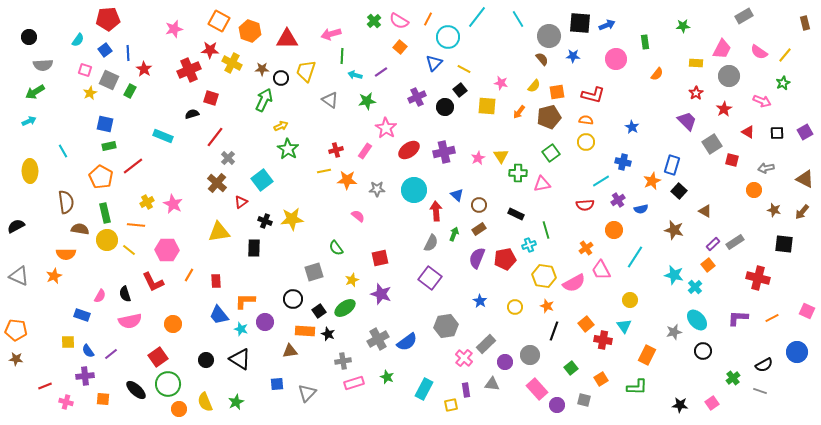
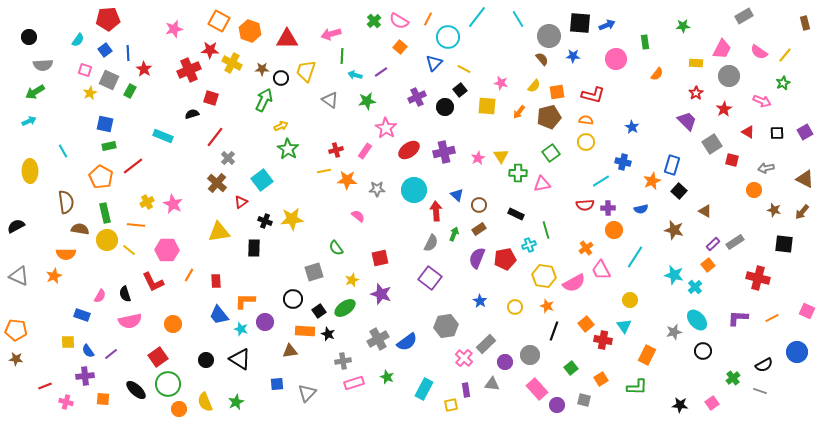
purple cross at (618, 200): moved 10 px left, 8 px down; rotated 32 degrees clockwise
